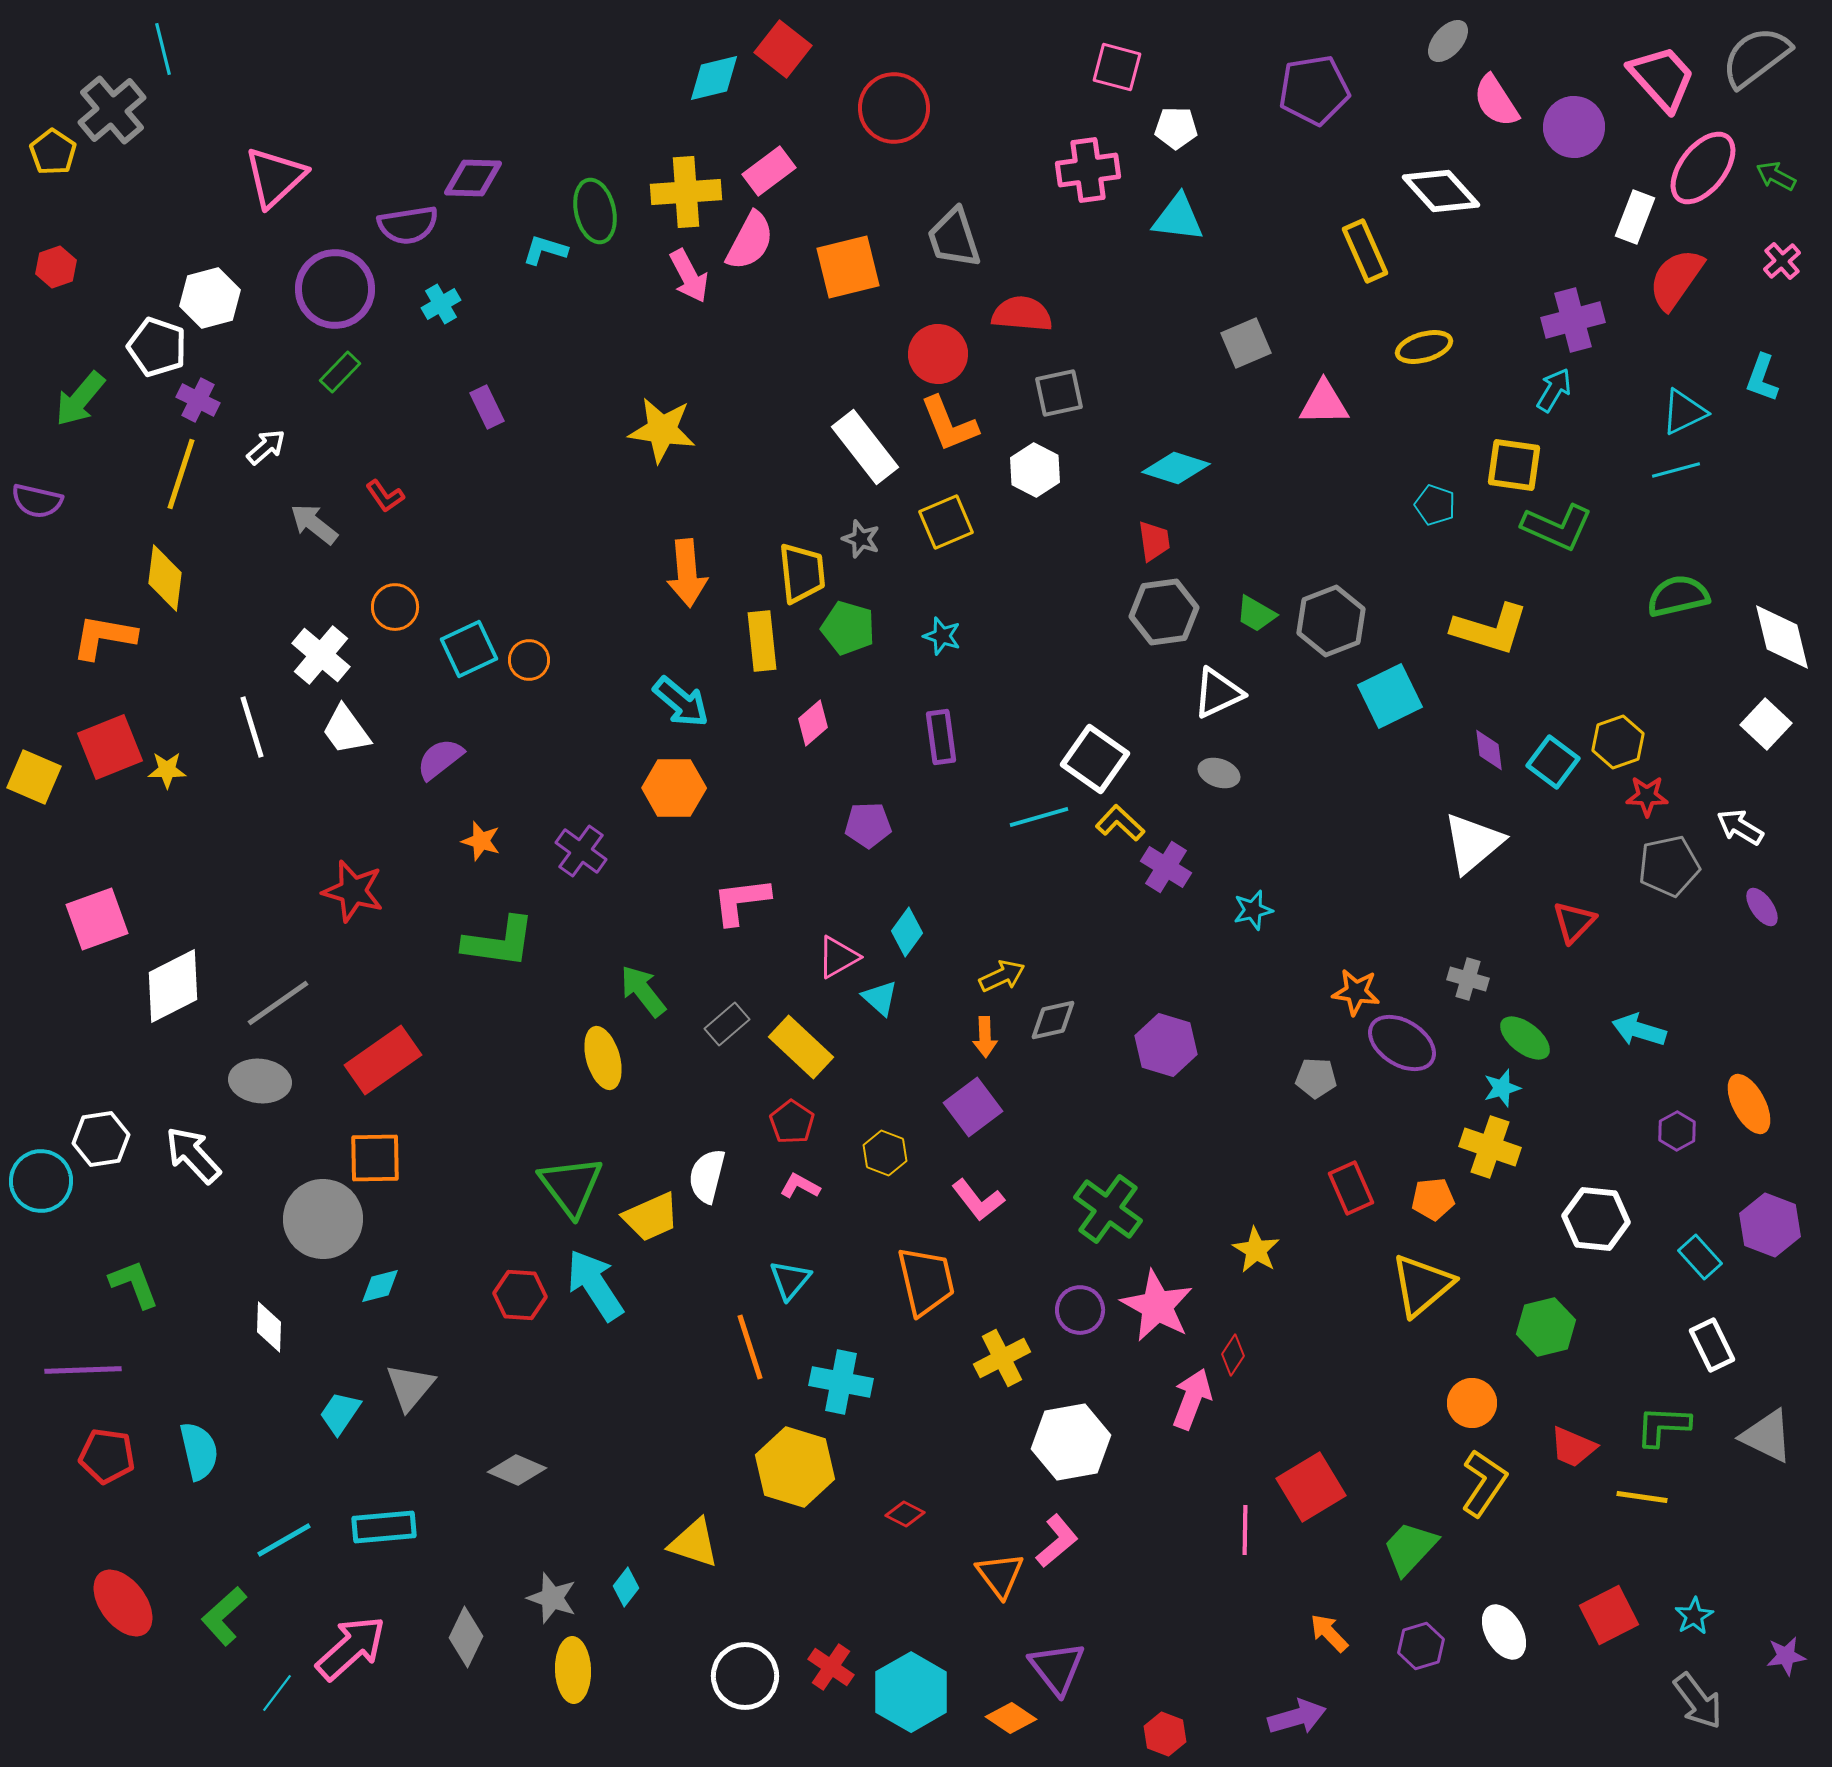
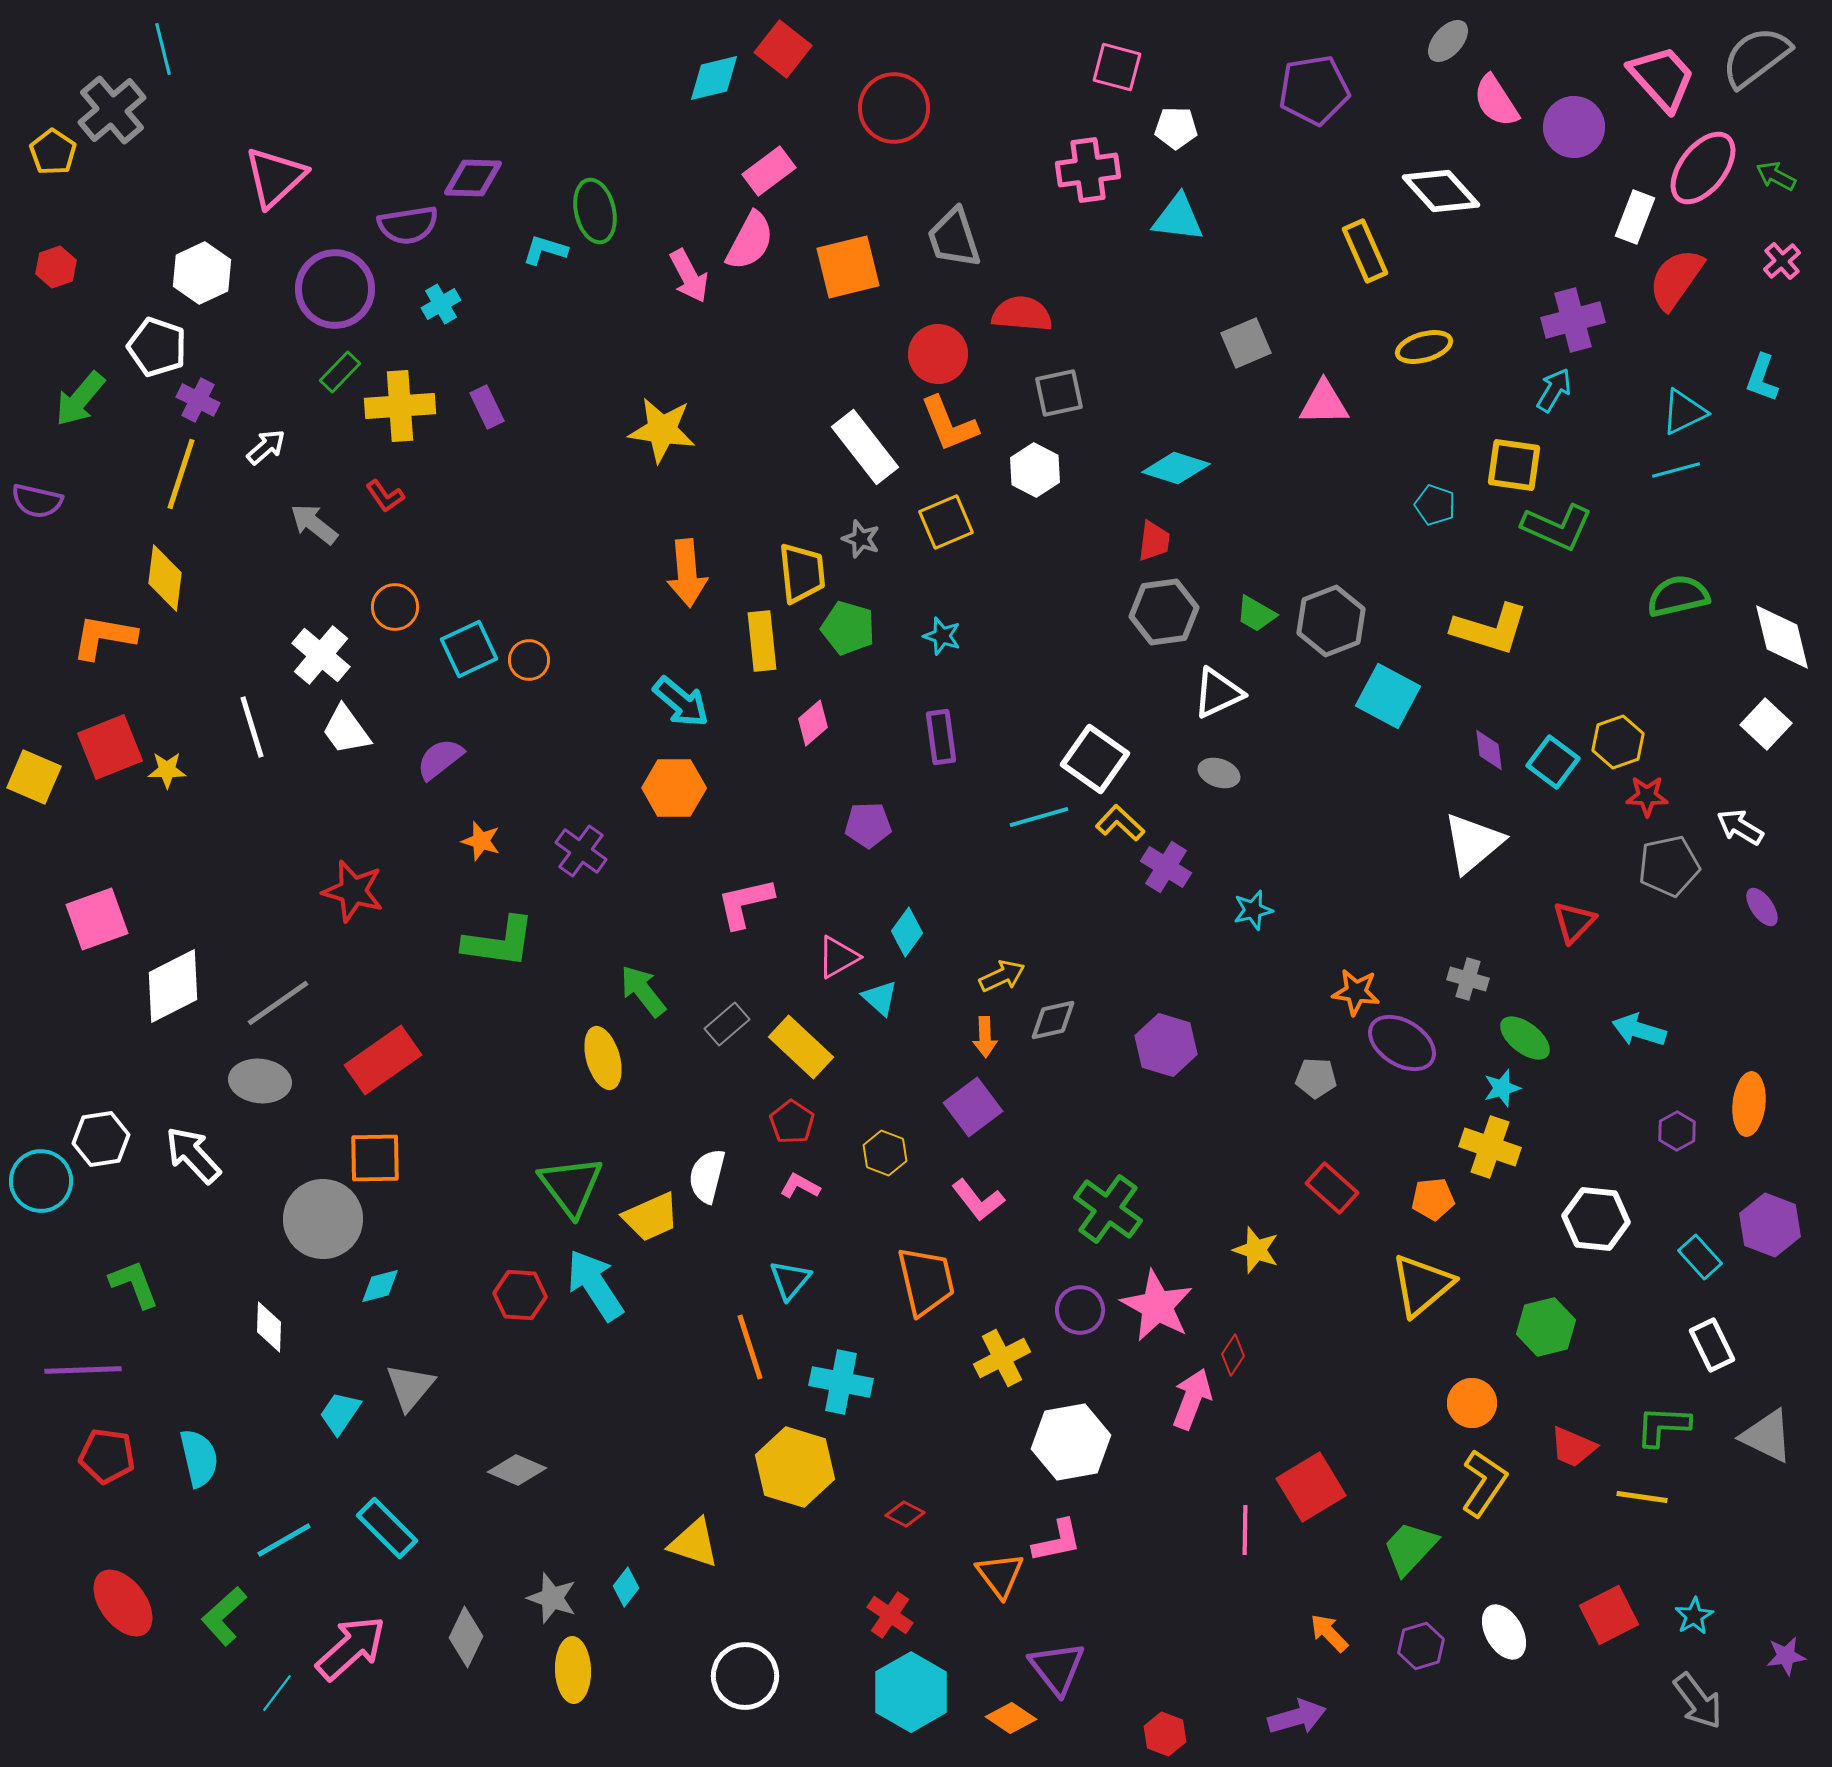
yellow cross at (686, 192): moved 286 px left, 214 px down
white hexagon at (210, 298): moved 8 px left, 25 px up; rotated 10 degrees counterclockwise
red trapezoid at (1154, 541): rotated 15 degrees clockwise
cyan square at (1390, 696): moved 2 px left; rotated 36 degrees counterclockwise
pink L-shape at (741, 901): moved 4 px right, 2 px down; rotated 6 degrees counterclockwise
orange ellipse at (1749, 1104): rotated 34 degrees clockwise
red rectangle at (1351, 1188): moved 19 px left; rotated 24 degrees counterclockwise
yellow star at (1256, 1250): rotated 12 degrees counterclockwise
cyan semicircle at (199, 1451): moved 7 px down
cyan rectangle at (384, 1527): moved 3 px right, 1 px down; rotated 50 degrees clockwise
pink L-shape at (1057, 1541): rotated 28 degrees clockwise
red cross at (831, 1667): moved 59 px right, 52 px up
